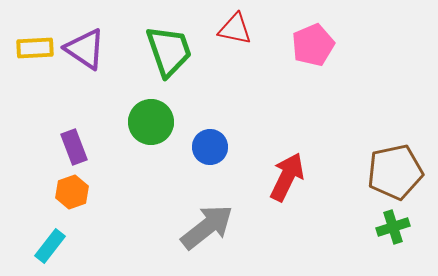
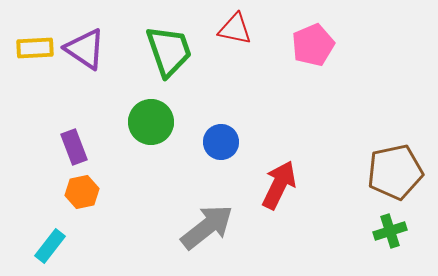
blue circle: moved 11 px right, 5 px up
red arrow: moved 8 px left, 8 px down
orange hexagon: moved 10 px right; rotated 8 degrees clockwise
green cross: moved 3 px left, 4 px down
